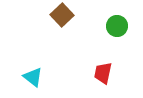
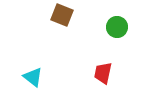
brown square: rotated 25 degrees counterclockwise
green circle: moved 1 px down
